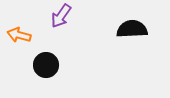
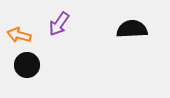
purple arrow: moved 2 px left, 8 px down
black circle: moved 19 px left
